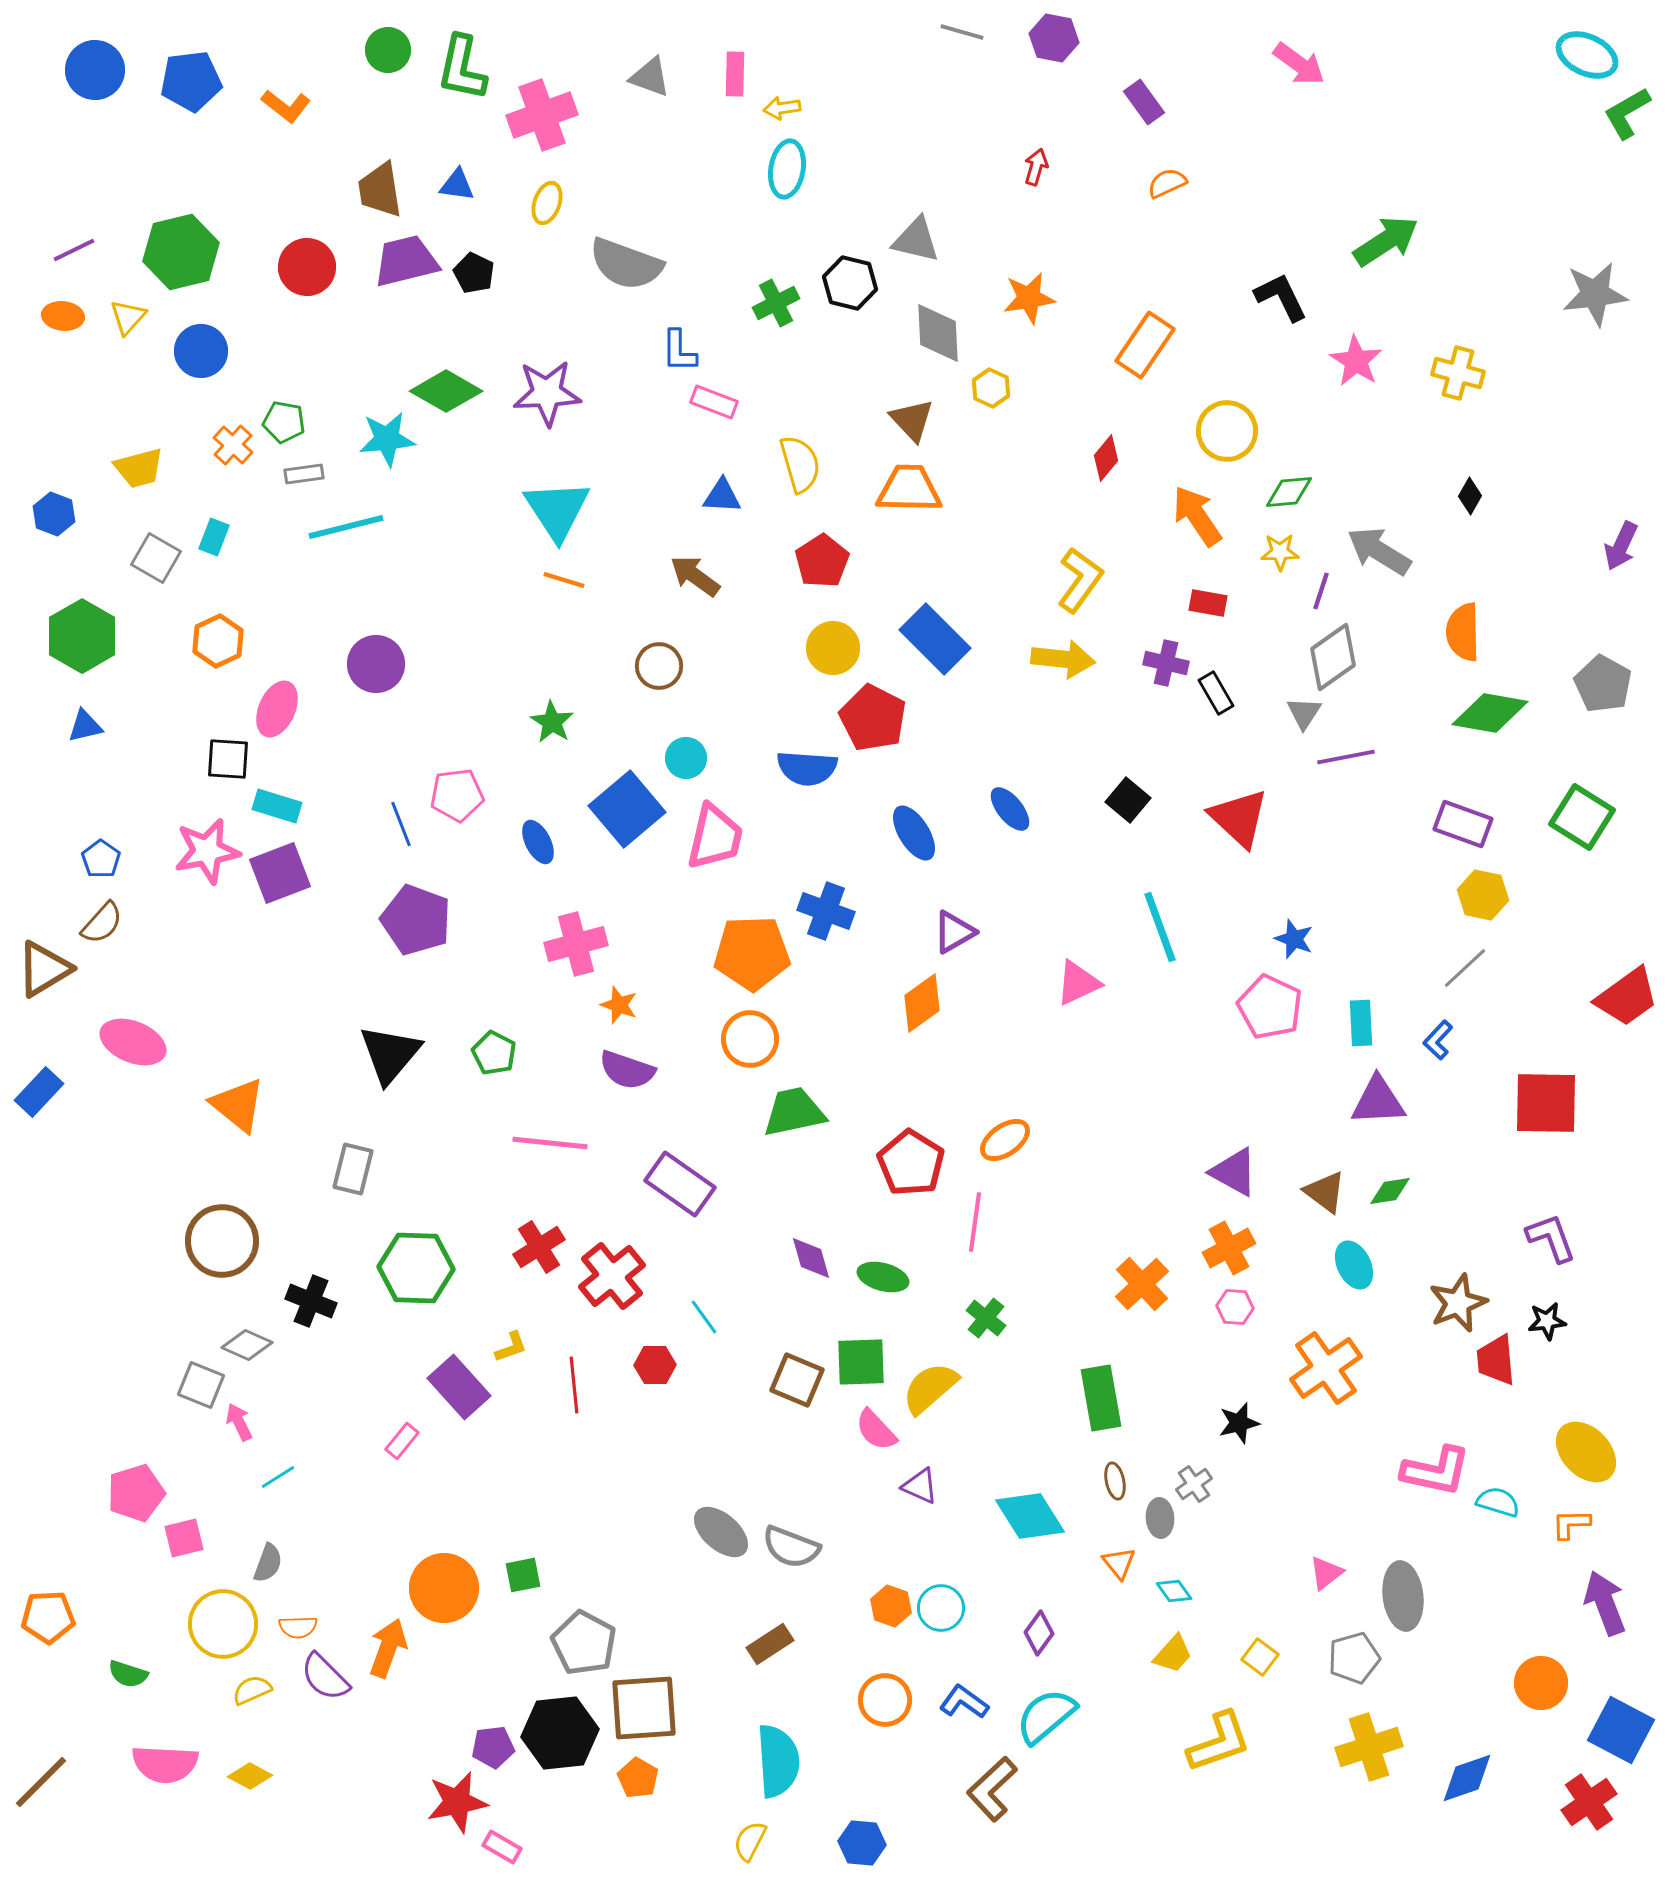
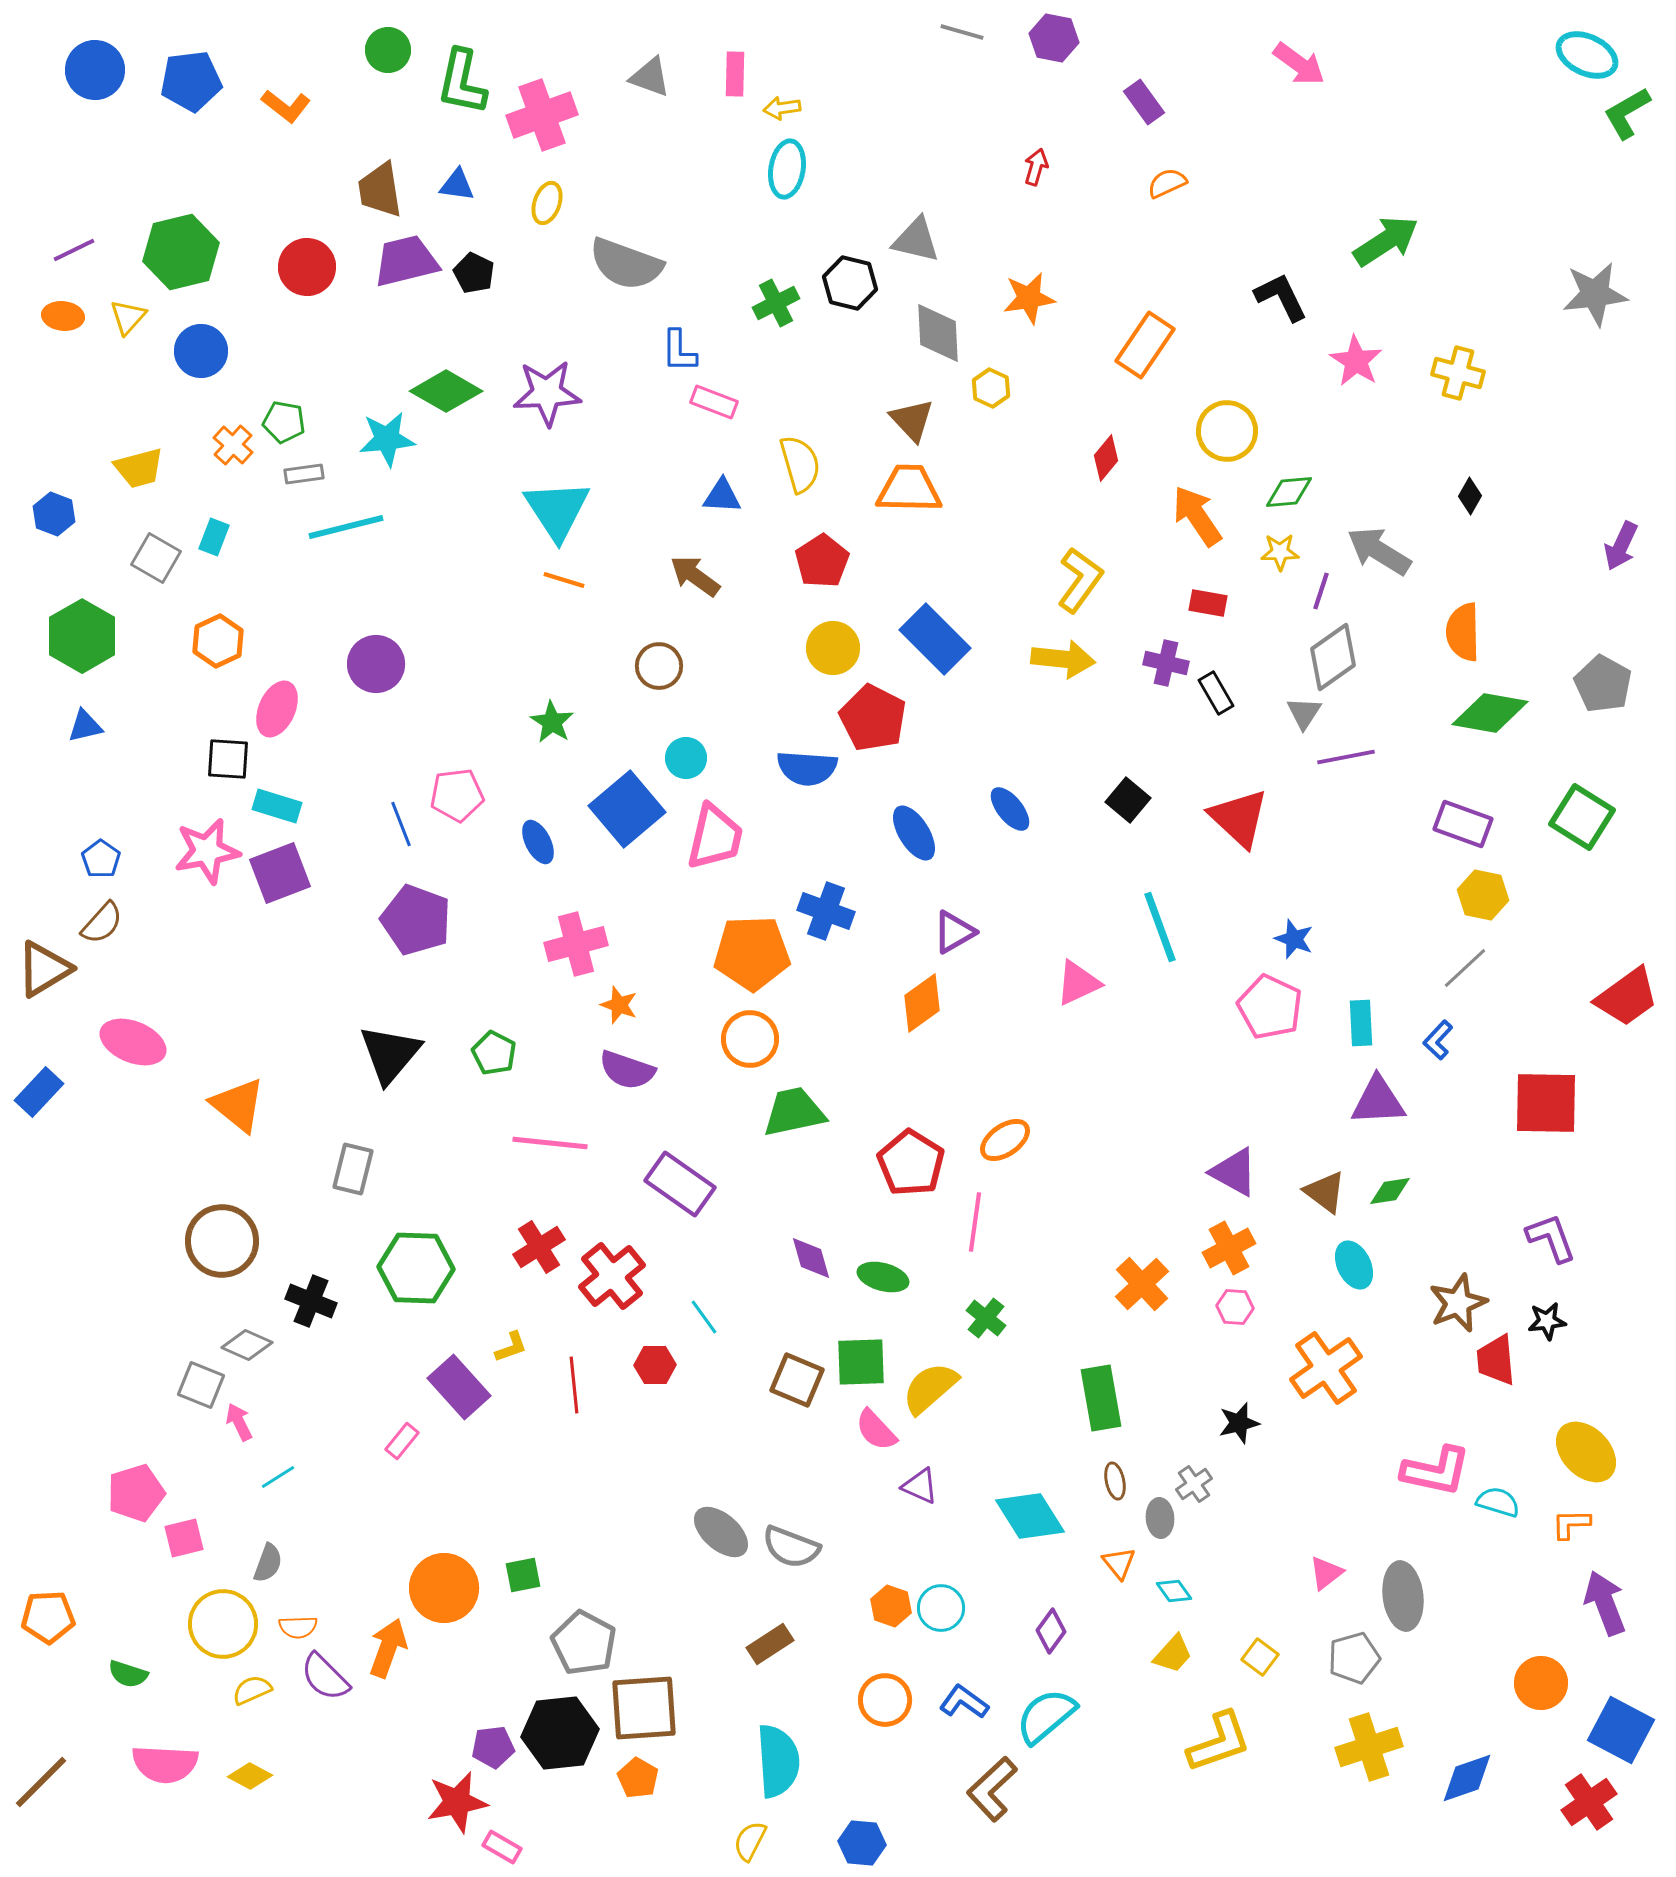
green L-shape at (462, 68): moved 14 px down
purple diamond at (1039, 1633): moved 12 px right, 2 px up
